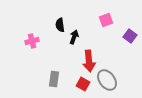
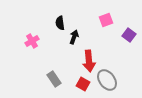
black semicircle: moved 2 px up
purple square: moved 1 px left, 1 px up
pink cross: rotated 16 degrees counterclockwise
gray rectangle: rotated 42 degrees counterclockwise
